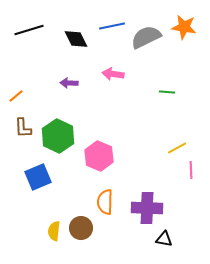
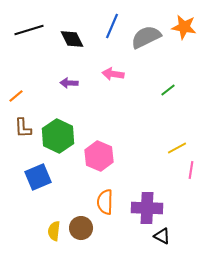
blue line: rotated 55 degrees counterclockwise
black diamond: moved 4 px left
green line: moved 1 px right, 2 px up; rotated 42 degrees counterclockwise
pink line: rotated 12 degrees clockwise
black triangle: moved 2 px left, 3 px up; rotated 18 degrees clockwise
